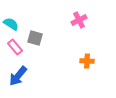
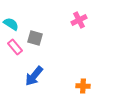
orange cross: moved 4 px left, 25 px down
blue arrow: moved 16 px right
